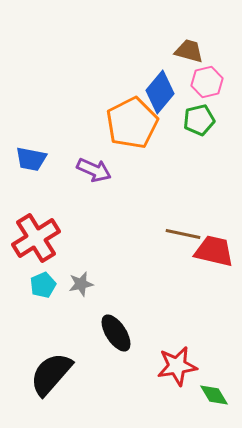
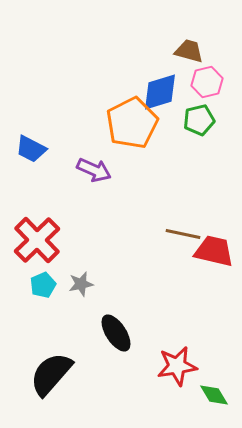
blue diamond: rotated 33 degrees clockwise
blue trapezoid: moved 10 px up; rotated 16 degrees clockwise
red cross: moved 1 px right, 2 px down; rotated 12 degrees counterclockwise
